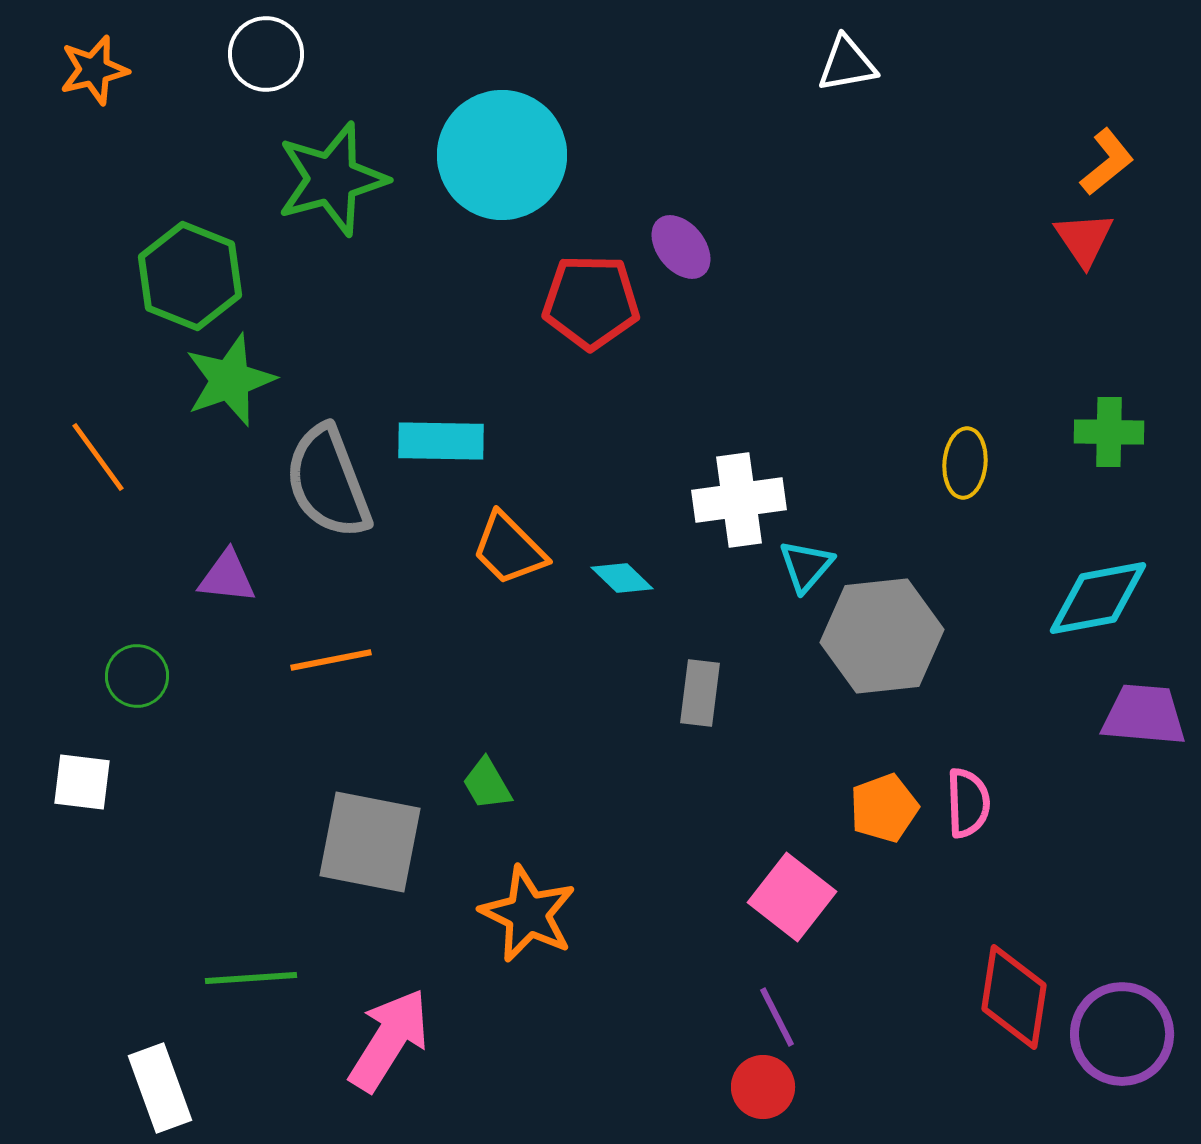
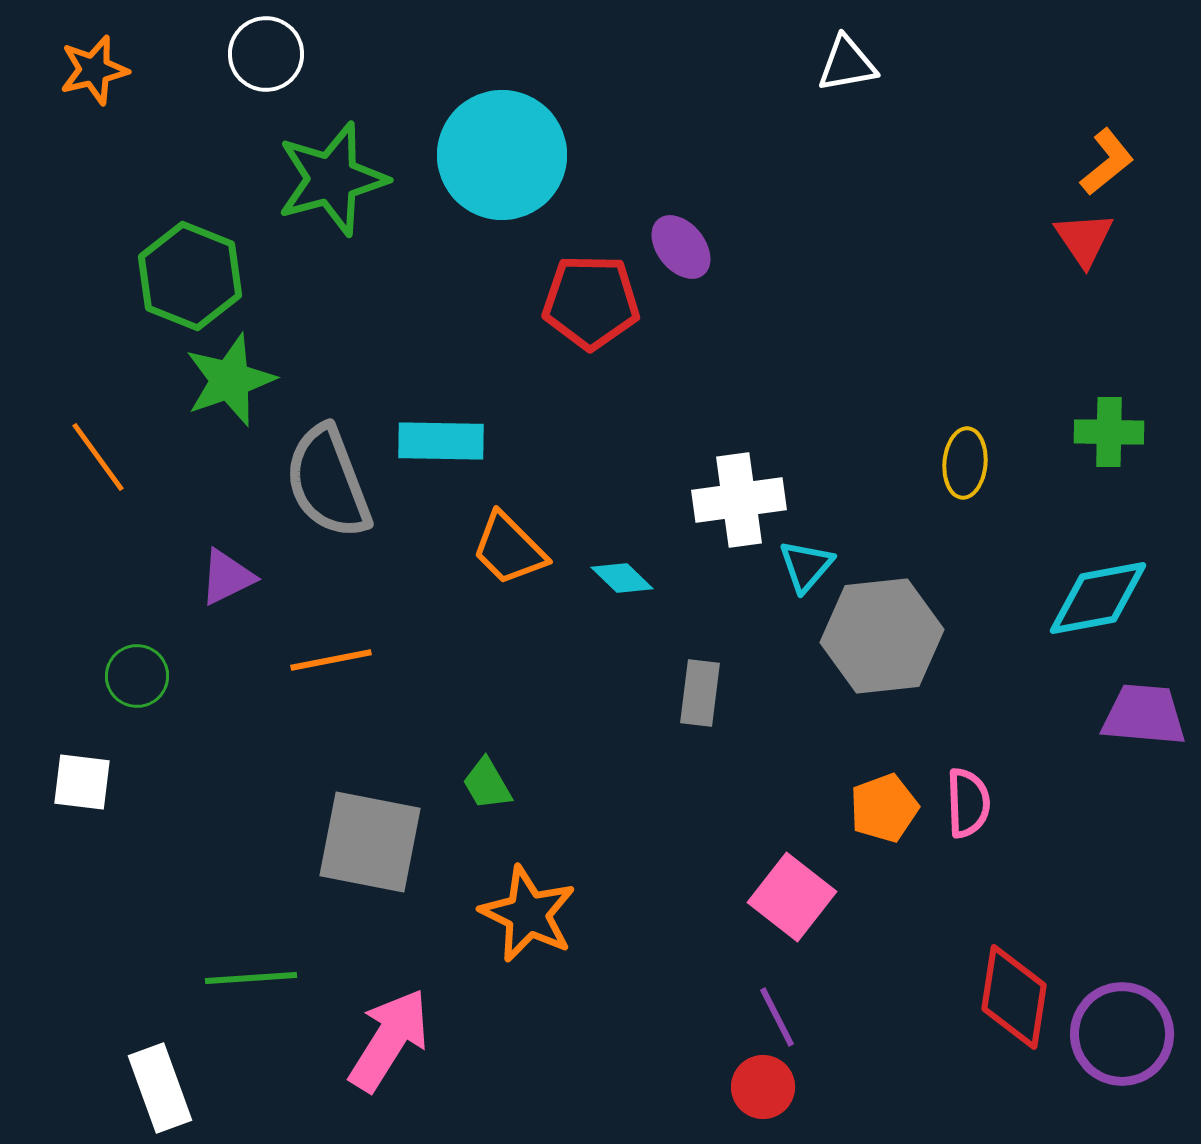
purple triangle at (227, 577): rotated 32 degrees counterclockwise
